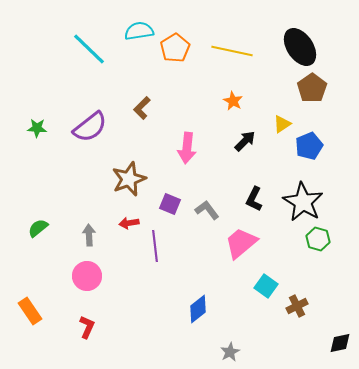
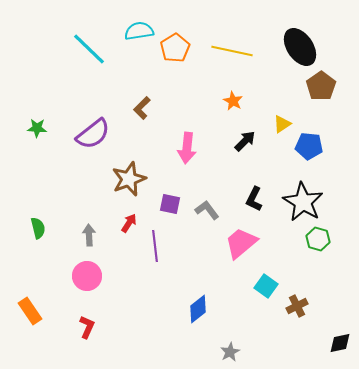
brown pentagon: moved 9 px right, 2 px up
purple semicircle: moved 3 px right, 7 px down
blue pentagon: rotated 28 degrees clockwise
purple square: rotated 10 degrees counterclockwise
red arrow: rotated 132 degrees clockwise
green semicircle: rotated 115 degrees clockwise
